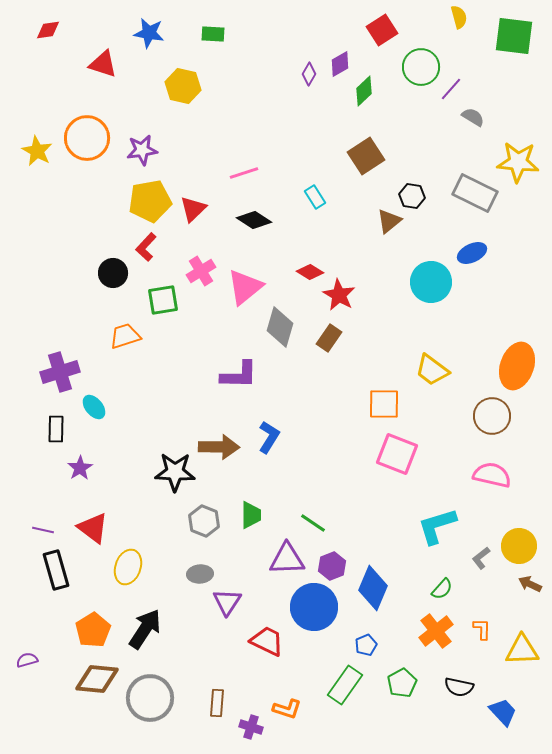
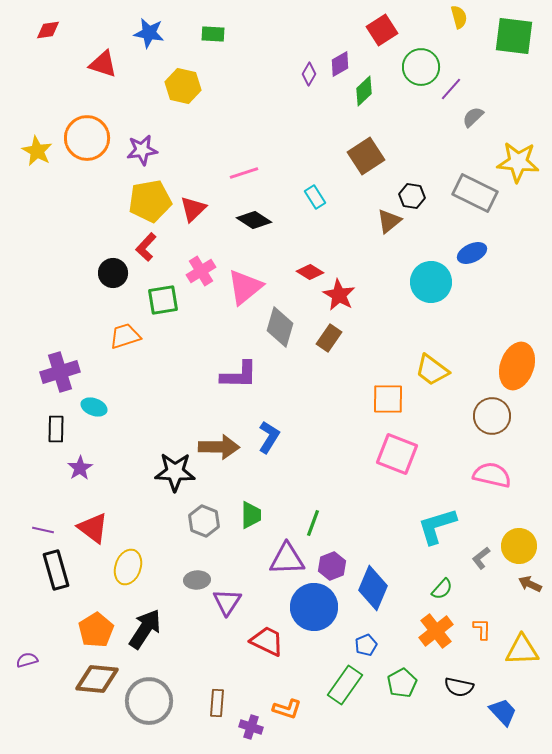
gray semicircle at (473, 117): rotated 75 degrees counterclockwise
orange square at (384, 404): moved 4 px right, 5 px up
cyan ellipse at (94, 407): rotated 30 degrees counterclockwise
green line at (313, 523): rotated 76 degrees clockwise
gray ellipse at (200, 574): moved 3 px left, 6 px down
orange pentagon at (93, 630): moved 3 px right
gray circle at (150, 698): moved 1 px left, 3 px down
